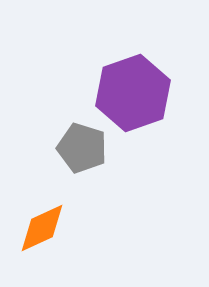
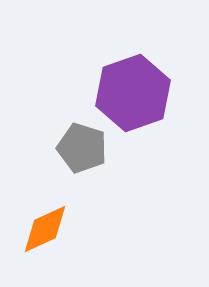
orange diamond: moved 3 px right, 1 px down
